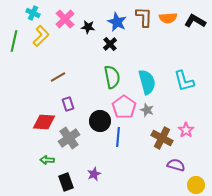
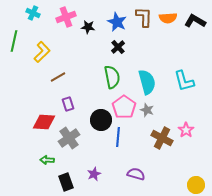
pink cross: moved 1 px right, 2 px up; rotated 24 degrees clockwise
yellow L-shape: moved 1 px right, 16 px down
black cross: moved 8 px right, 3 px down
black circle: moved 1 px right, 1 px up
purple semicircle: moved 40 px left, 9 px down
